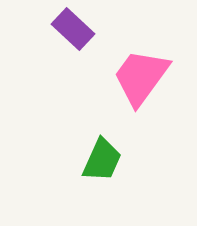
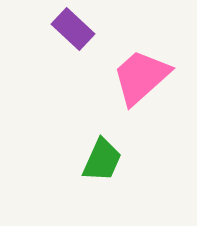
pink trapezoid: rotated 12 degrees clockwise
